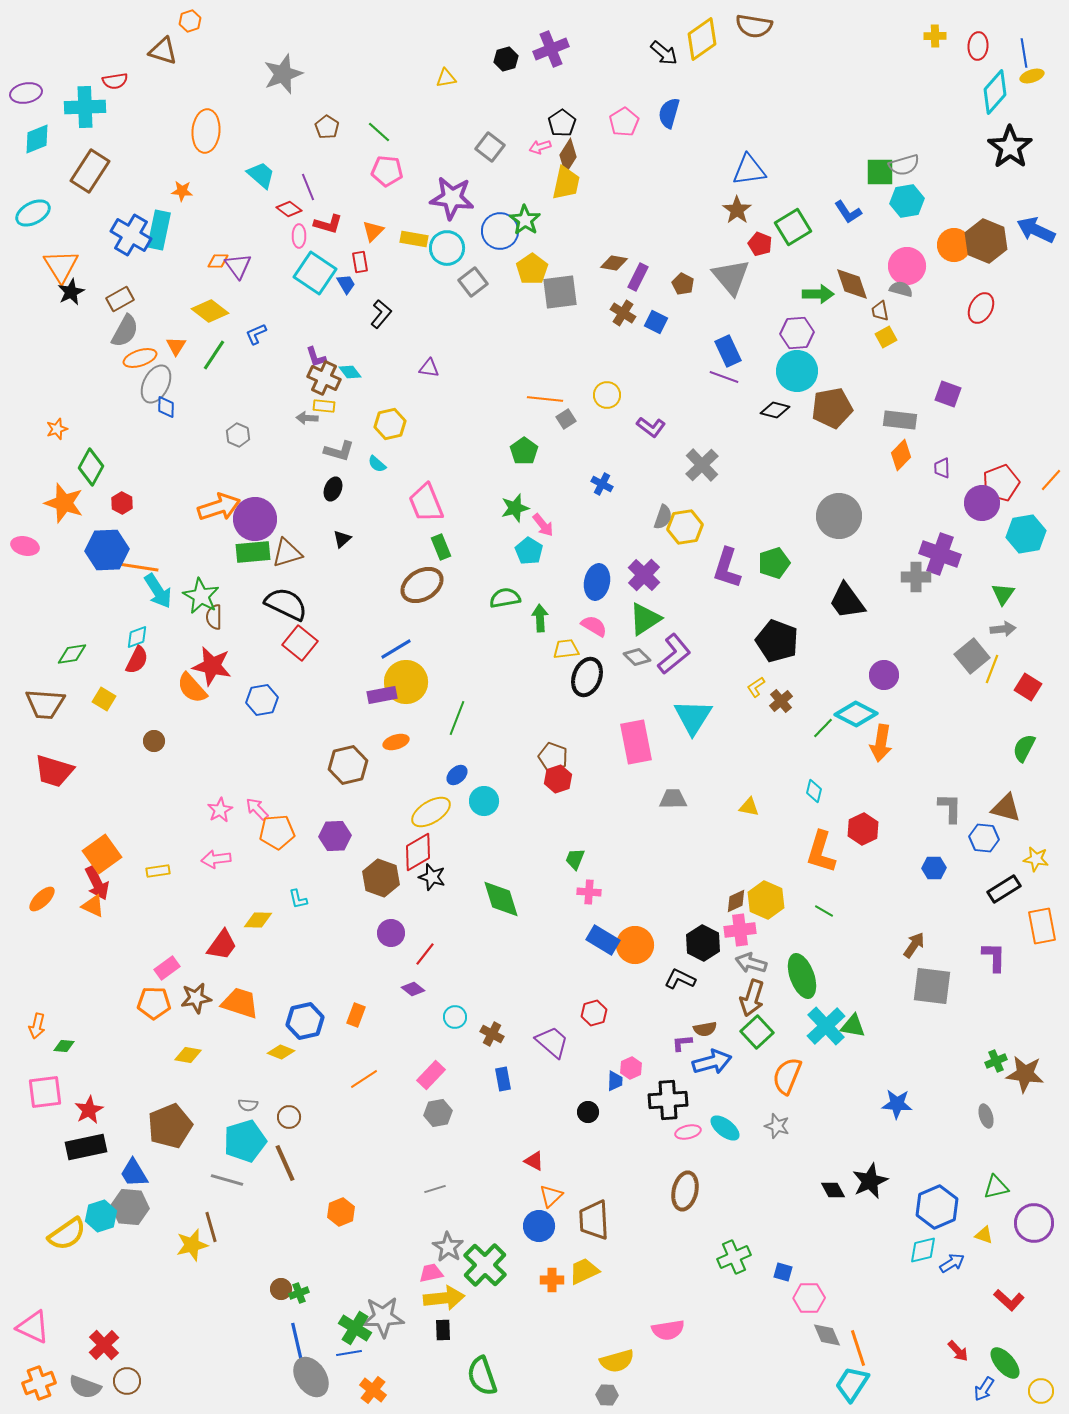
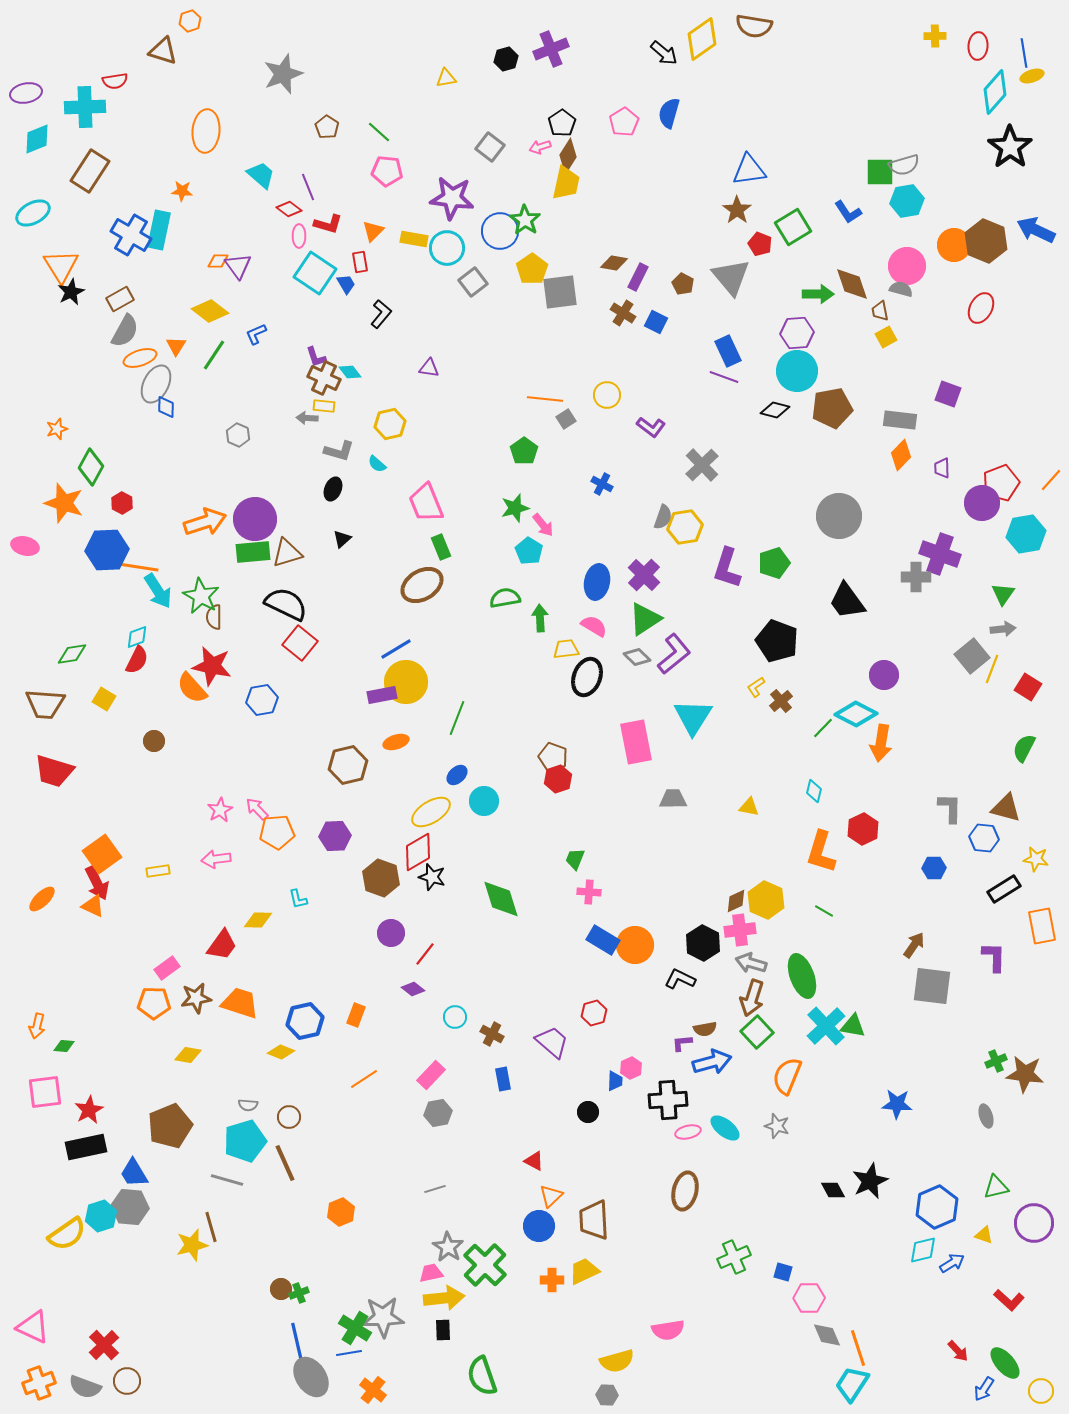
orange arrow at (219, 507): moved 14 px left, 15 px down
